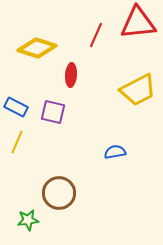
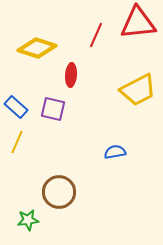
blue rectangle: rotated 15 degrees clockwise
purple square: moved 3 px up
brown circle: moved 1 px up
